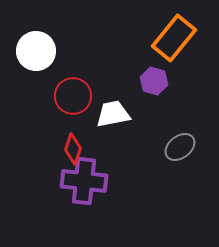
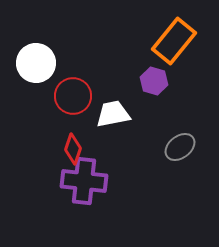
orange rectangle: moved 3 px down
white circle: moved 12 px down
